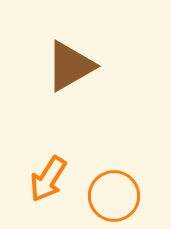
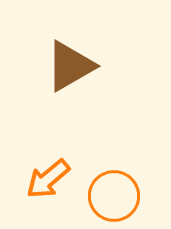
orange arrow: rotated 18 degrees clockwise
